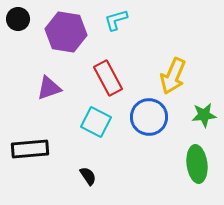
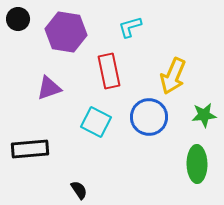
cyan L-shape: moved 14 px right, 7 px down
red rectangle: moved 1 px right, 7 px up; rotated 16 degrees clockwise
green ellipse: rotated 6 degrees clockwise
black semicircle: moved 9 px left, 14 px down
